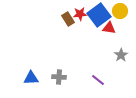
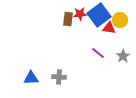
yellow circle: moved 9 px down
brown rectangle: rotated 40 degrees clockwise
gray star: moved 2 px right, 1 px down
purple line: moved 27 px up
